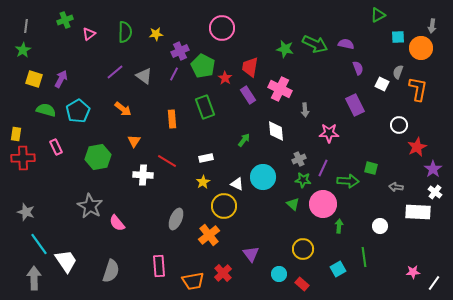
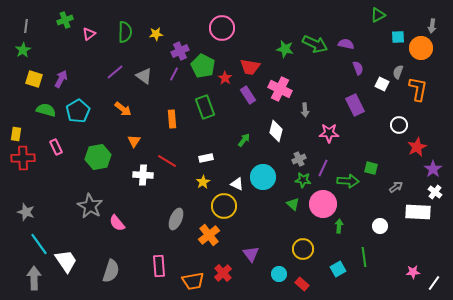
red trapezoid at (250, 67): rotated 90 degrees counterclockwise
white diamond at (276, 131): rotated 20 degrees clockwise
gray arrow at (396, 187): rotated 136 degrees clockwise
